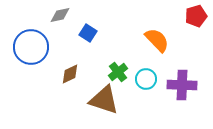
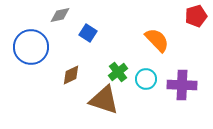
brown diamond: moved 1 px right, 1 px down
